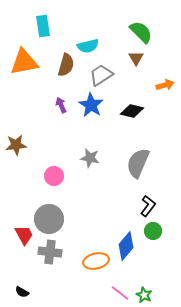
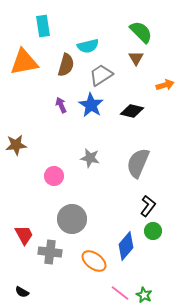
gray circle: moved 23 px right
orange ellipse: moved 2 px left; rotated 50 degrees clockwise
